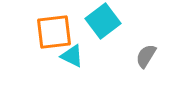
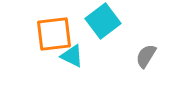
orange square: moved 2 px down
